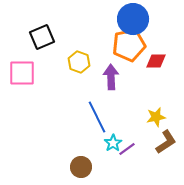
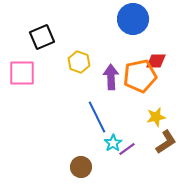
orange pentagon: moved 11 px right, 31 px down
